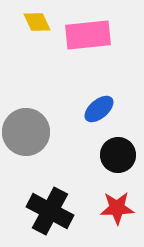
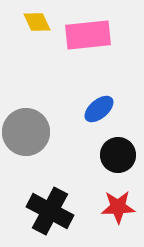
red star: moved 1 px right, 1 px up
